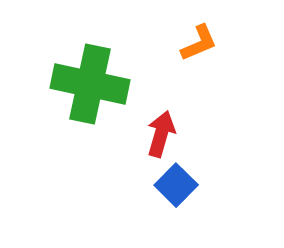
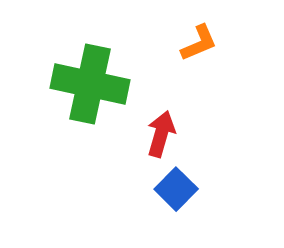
blue square: moved 4 px down
